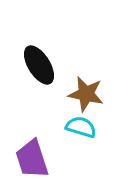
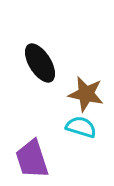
black ellipse: moved 1 px right, 2 px up
